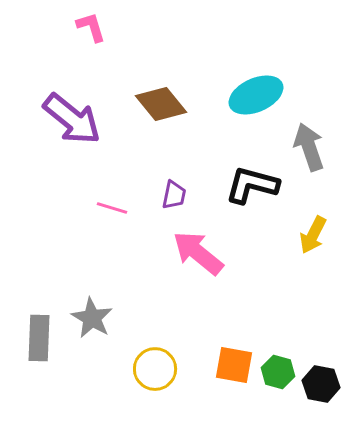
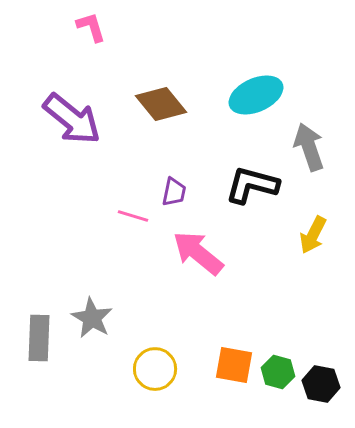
purple trapezoid: moved 3 px up
pink line: moved 21 px right, 8 px down
